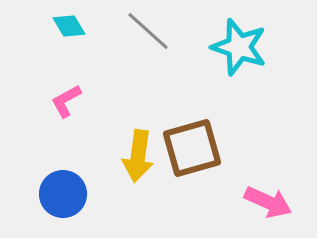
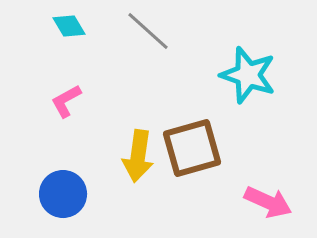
cyan star: moved 9 px right, 28 px down
